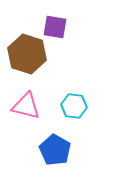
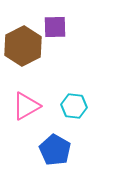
purple square: rotated 10 degrees counterclockwise
brown hexagon: moved 4 px left, 8 px up; rotated 15 degrees clockwise
pink triangle: rotated 44 degrees counterclockwise
